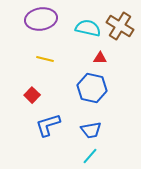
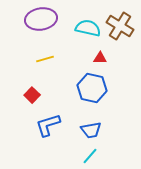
yellow line: rotated 30 degrees counterclockwise
